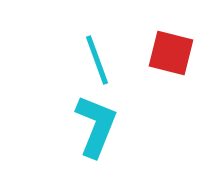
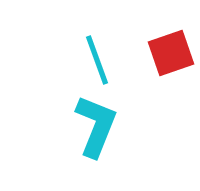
red square: rotated 33 degrees counterclockwise
